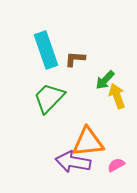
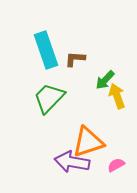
orange triangle: rotated 12 degrees counterclockwise
purple arrow: moved 1 px left
